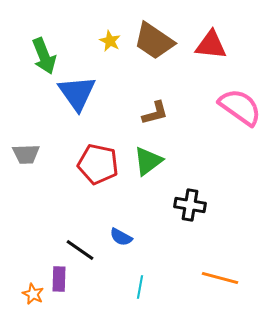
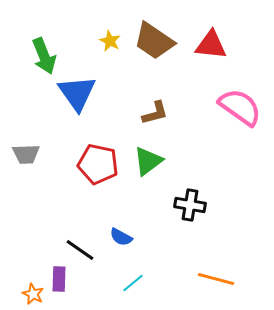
orange line: moved 4 px left, 1 px down
cyan line: moved 7 px left, 4 px up; rotated 40 degrees clockwise
